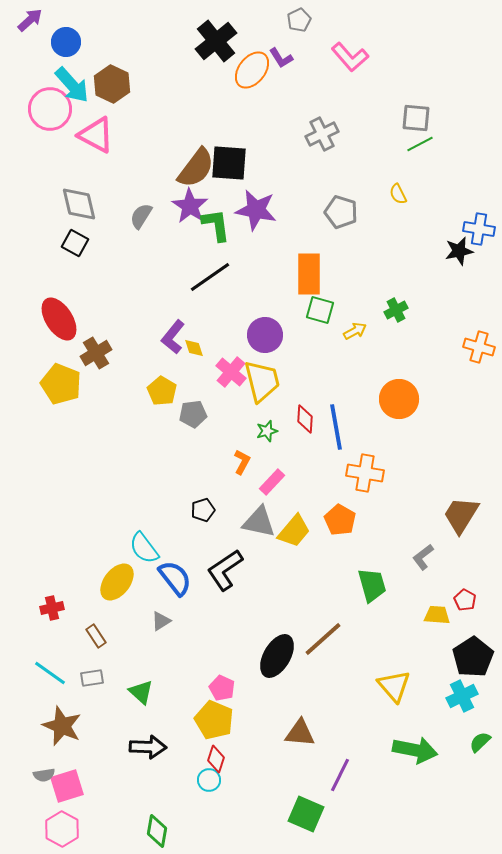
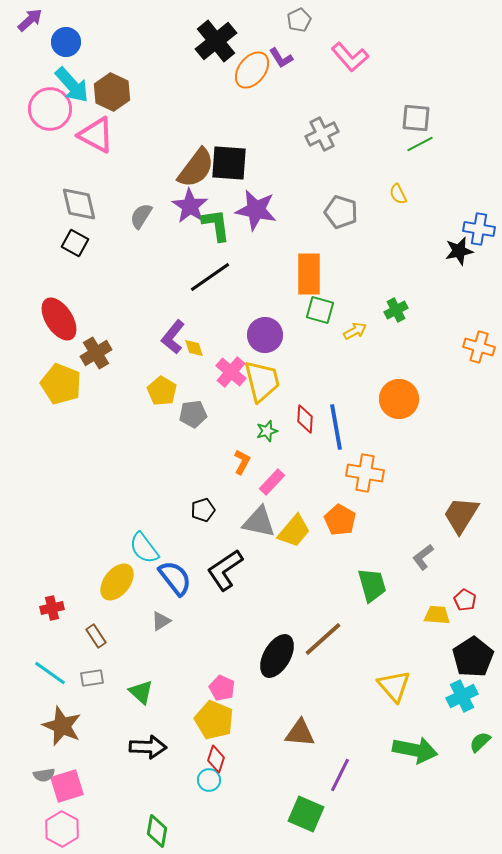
brown hexagon at (112, 84): moved 8 px down
